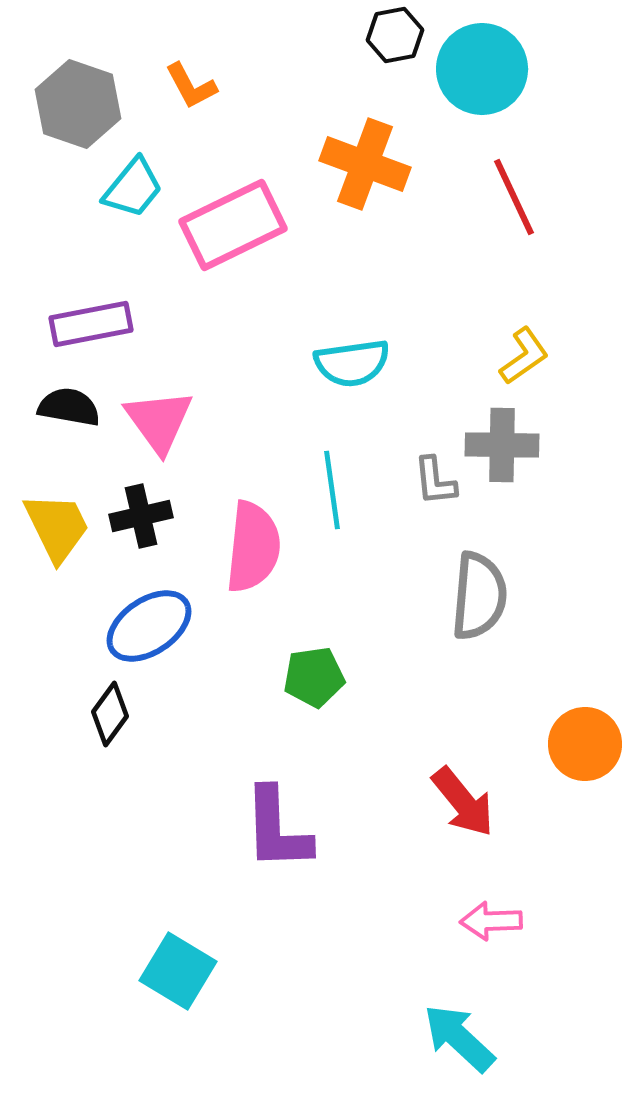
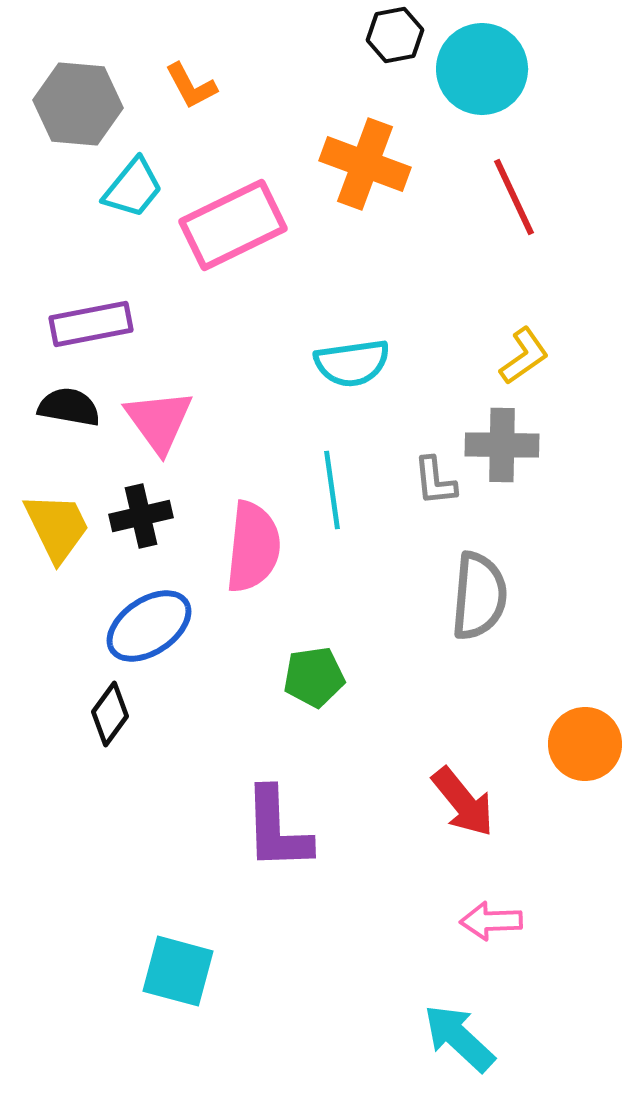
gray hexagon: rotated 14 degrees counterclockwise
cyan square: rotated 16 degrees counterclockwise
